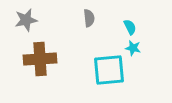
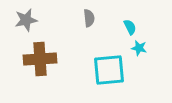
cyan star: moved 6 px right
